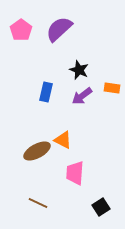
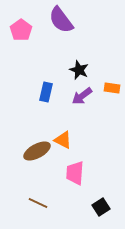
purple semicircle: moved 2 px right, 9 px up; rotated 84 degrees counterclockwise
